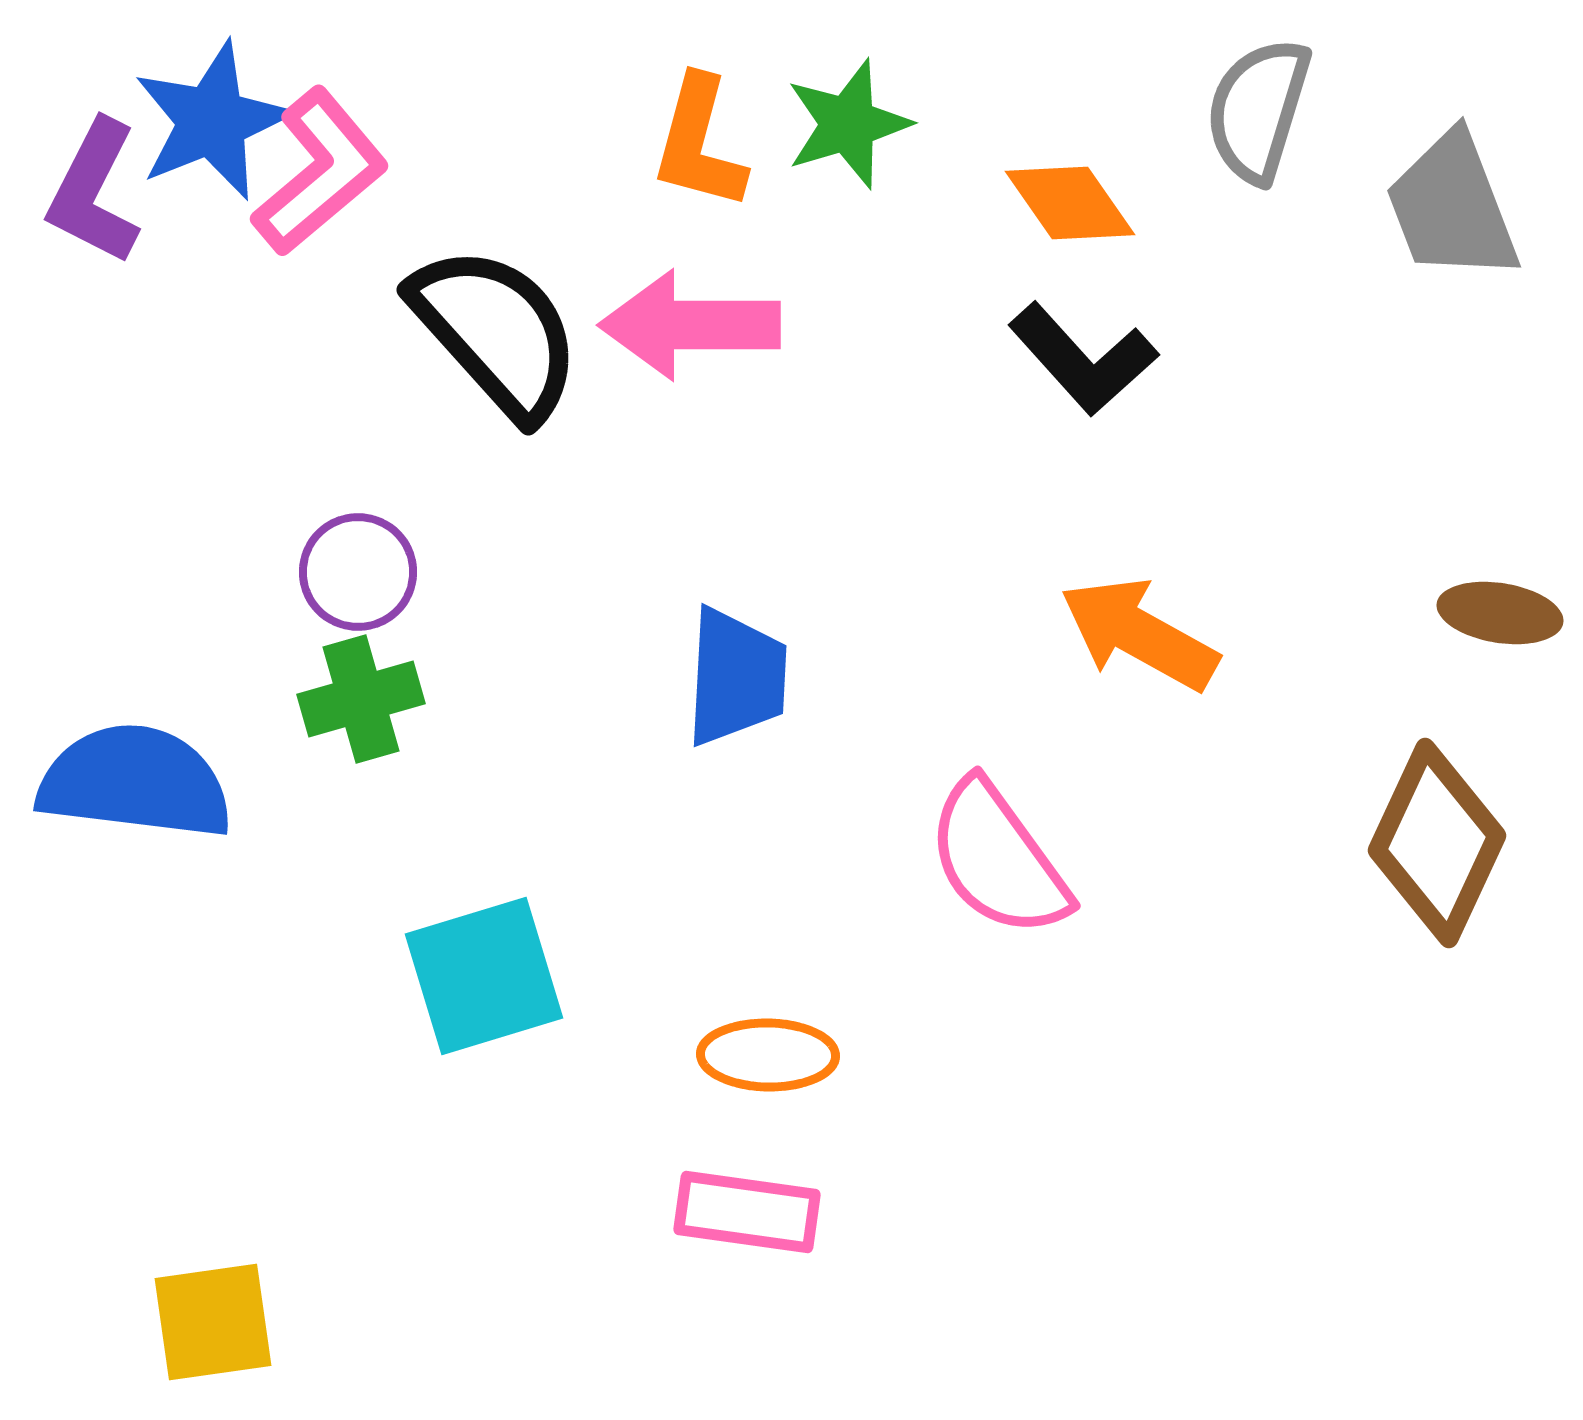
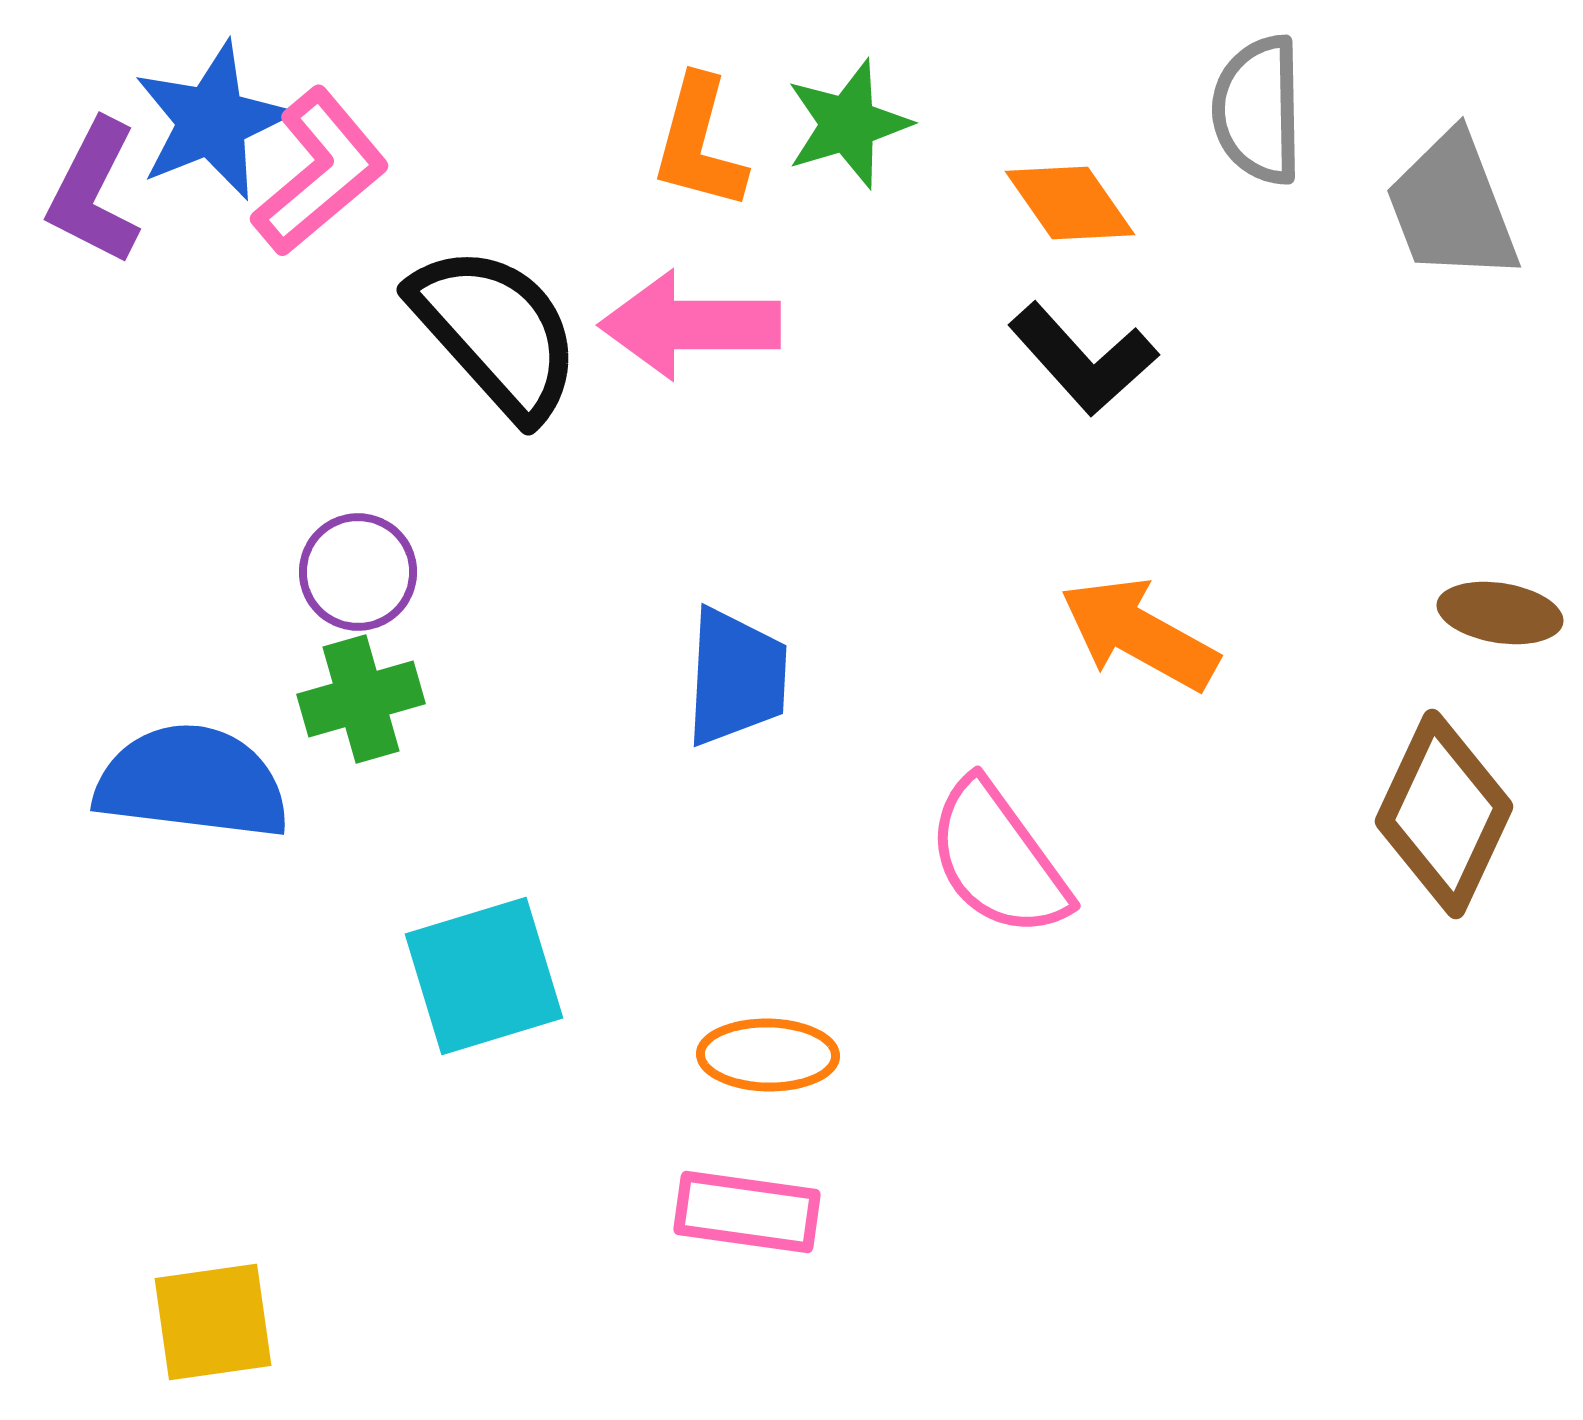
gray semicircle: rotated 18 degrees counterclockwise
blue semicircle: moved 57 px right
brown diamond: moved 7 px right, 29 px up
